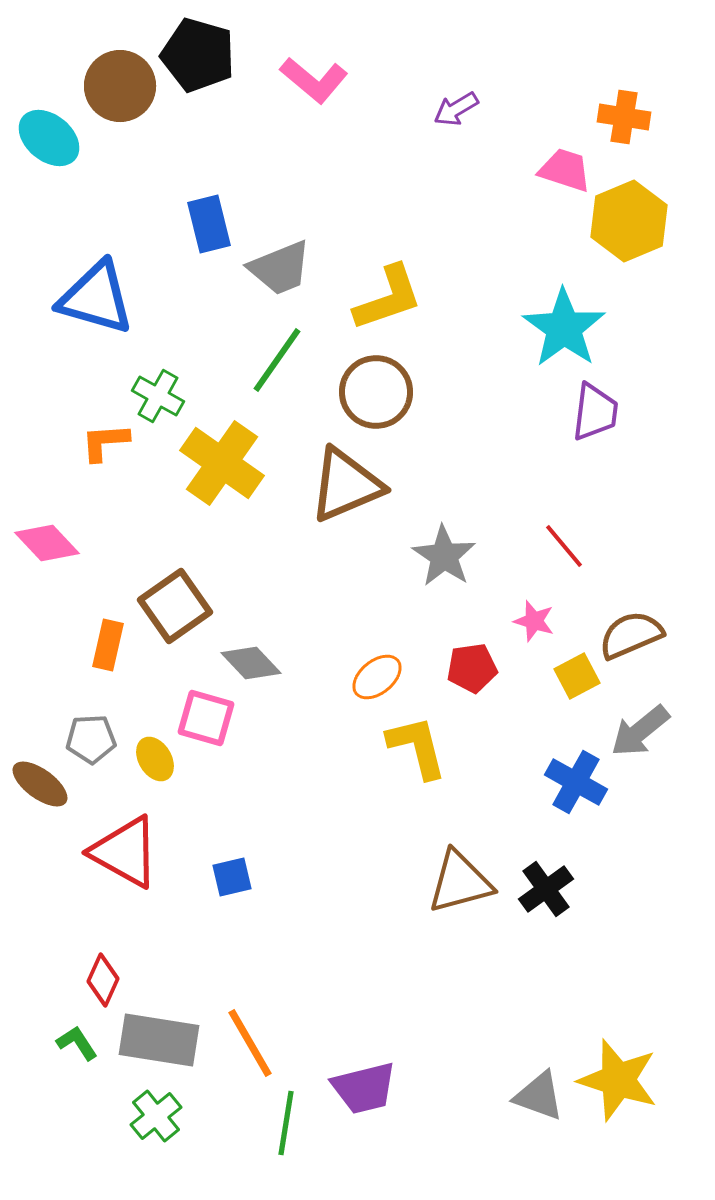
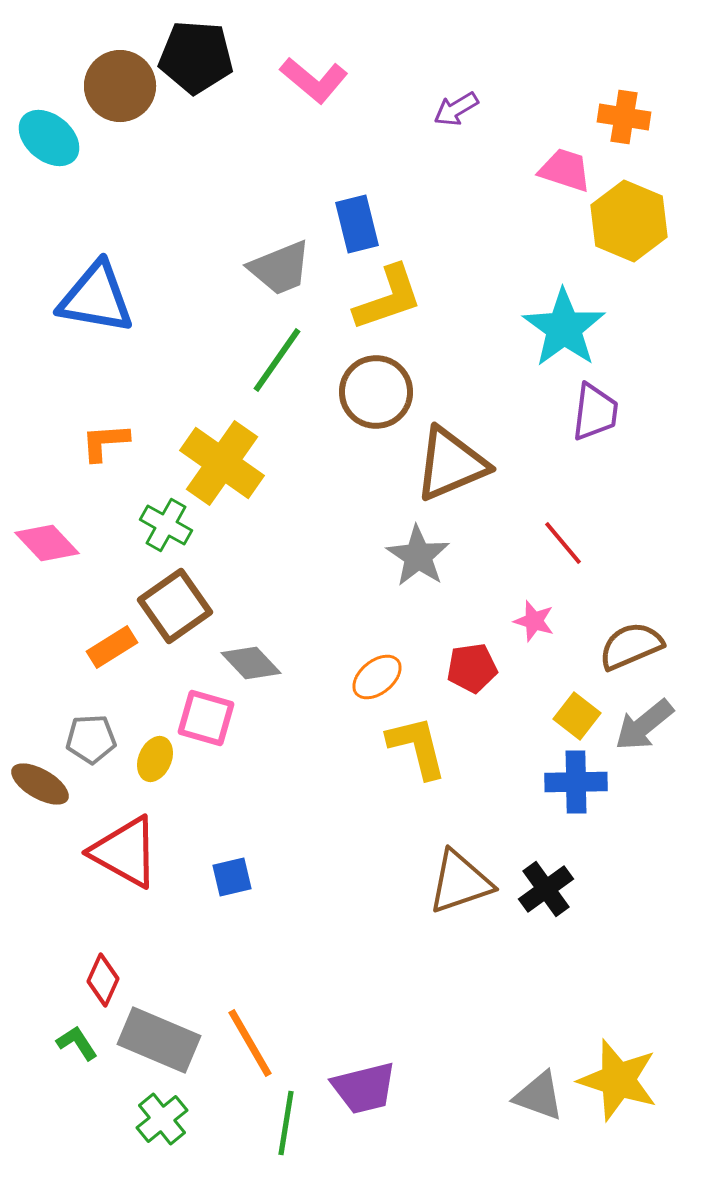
black pentagon at (198, 55): moved 2 px left, 2 px down; rotated 12 degrees counterclockwise
yellow hexagon at (629, 221): rotated 14 degrees counterclockwise
blue rectangle at (209, 224): moved 148 px right
blue triangle at (96, 298): rotated 6 degrees counterclockwise
green cross at (158, 396): moved 8 px right, 129 px down
brown triangle at (346, 485): moved 105 px right, 21 px up
red line at (564, 546): moved 1 px left, 3 px up
gray star at (444, 556): moved 26 px left
brown semicircle at (631, 635): moved 11 px down
orange rectangle at (108, 645): moved 4 px right, 2 px down; rotated 45 degrees clockwise
yellow square at (577, 676): moved 40 px down; rotated 24 degrees counterclockwise
gray arrow at (640, 731): moved 4 px right, 6 px up
yellow ellipse at (155, 759): rotated 54 degrees clockwise
blue cross at (576, 782): rotated 30 degrees counterclockwise
brown ellipse at (40, 784): rotated 6 degrees counterclockwise
brown triangle at (460, 882): rotated 4 degrees counterclockwise
gray rectangle at (159, 1040): rotated 14 degrees clockwise
green cross at (156, 1116): moved 6 px right, 3 px down
